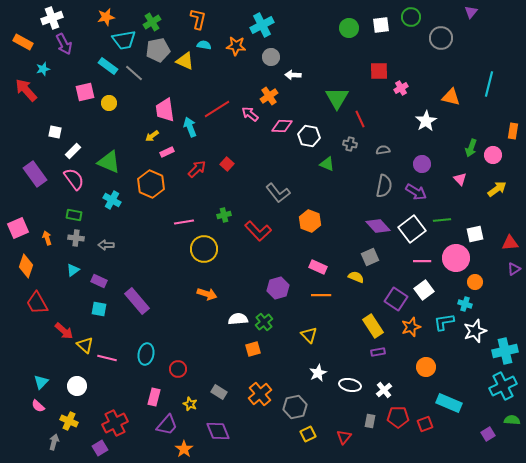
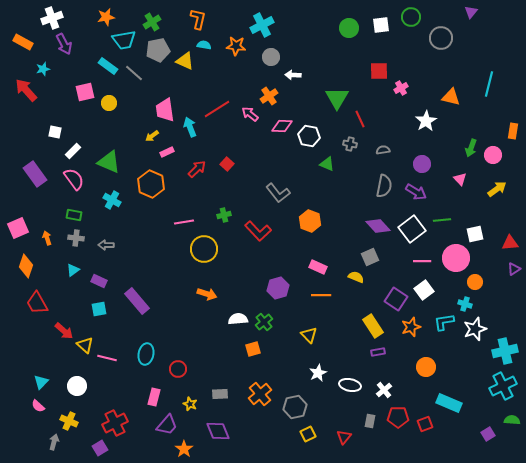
cyan square at (99, 309): rotated 21 degrees counterclockwise
white star at (475, 331): moved 2 px up
gray rectangle at (219, 392): moved 1 px right, 2 px down; rotated 35 degrees counterclockwise
